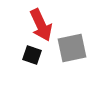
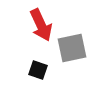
black square: moved 6 px right, 15 px down
